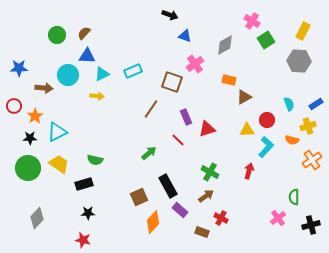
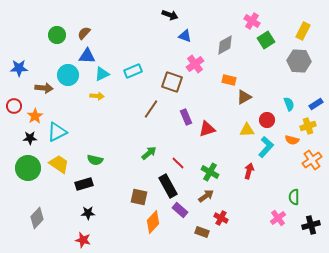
red line at (178, 140): moved 23 px down
brown square at (139, 197): rotated 36 degrees clockwise
